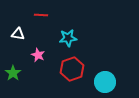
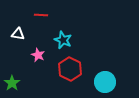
cyan star: moved 5 px left, 2 px down; rotated 30 degrees clockwise
red hexagon: moved 2 px left; rotated 15 degrees counterclockwise
green star: moved 1 px left, 10 px down
